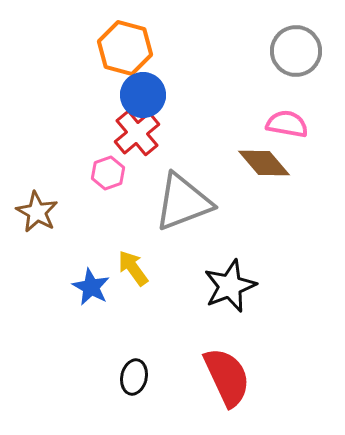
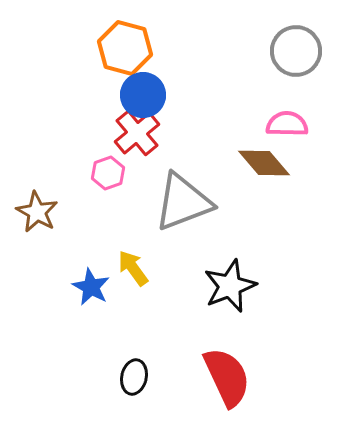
pink semicircle: rotated 9 degrees counterclockwise
